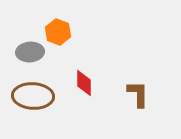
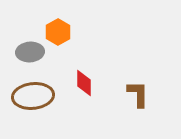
orange hexagon: rotated 10 degrees clockwise
brown ellipse: rotated 9 degrees counterclockwise
